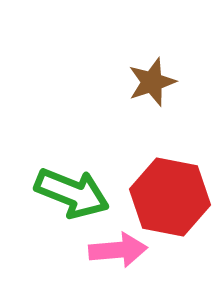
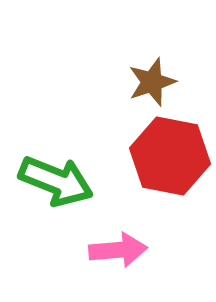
green arrow: moved 16 px left, 12 px up
red hexagon: moved 41 px up
